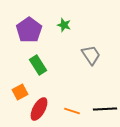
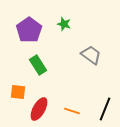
green star: moved 1 px up
gray trapezoid: rotated 20 degrees counterclockwise
orange square: moved 2 px left; rotated 35 degrees clockwise
black line: rotated 65 degrees counterclockwise
